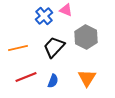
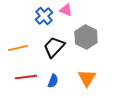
red line: rotated 15 degrees clockwise
